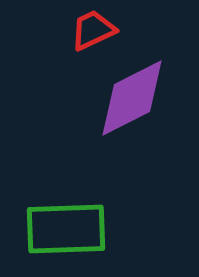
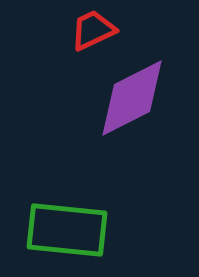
green rectangle: moved 1 px right, 1 px down; rotated 8 degrees clockwise
